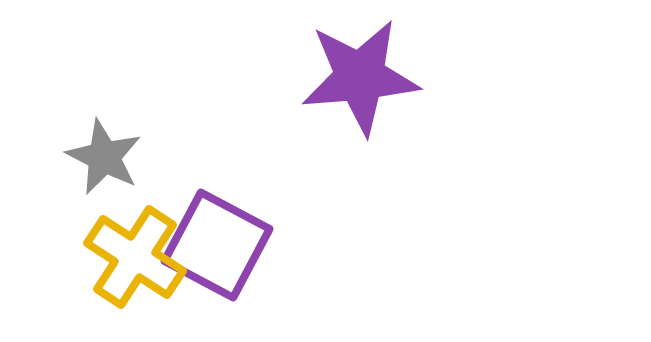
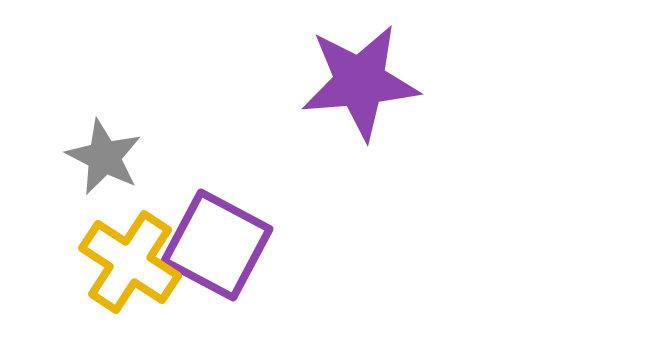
purple star: moved 5 px down
yellow cross: moved 5 px left, 5 px down
